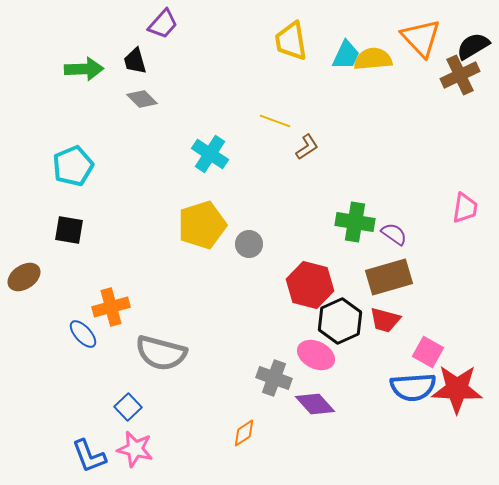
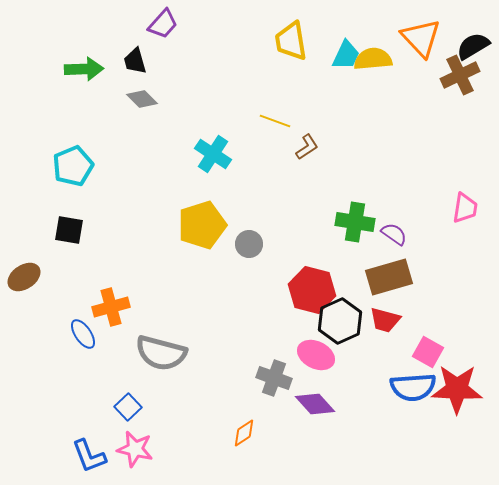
cyan cross: moved 3 px right
red hexagon: moved 2 px right, 5 px down
blue ellipse: rotated 8 degrees clockwise
